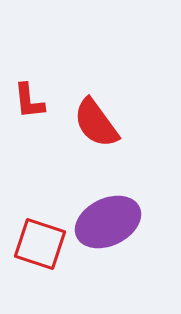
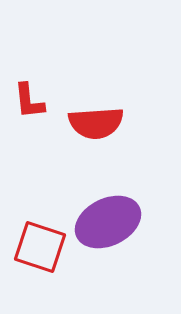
red semicircle: rotated 58 degrees counterclockwise
red square: moved 3 px down
